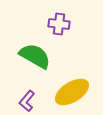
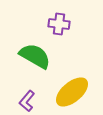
yellow ellipse: rotated 8 degrees counterclockwise
